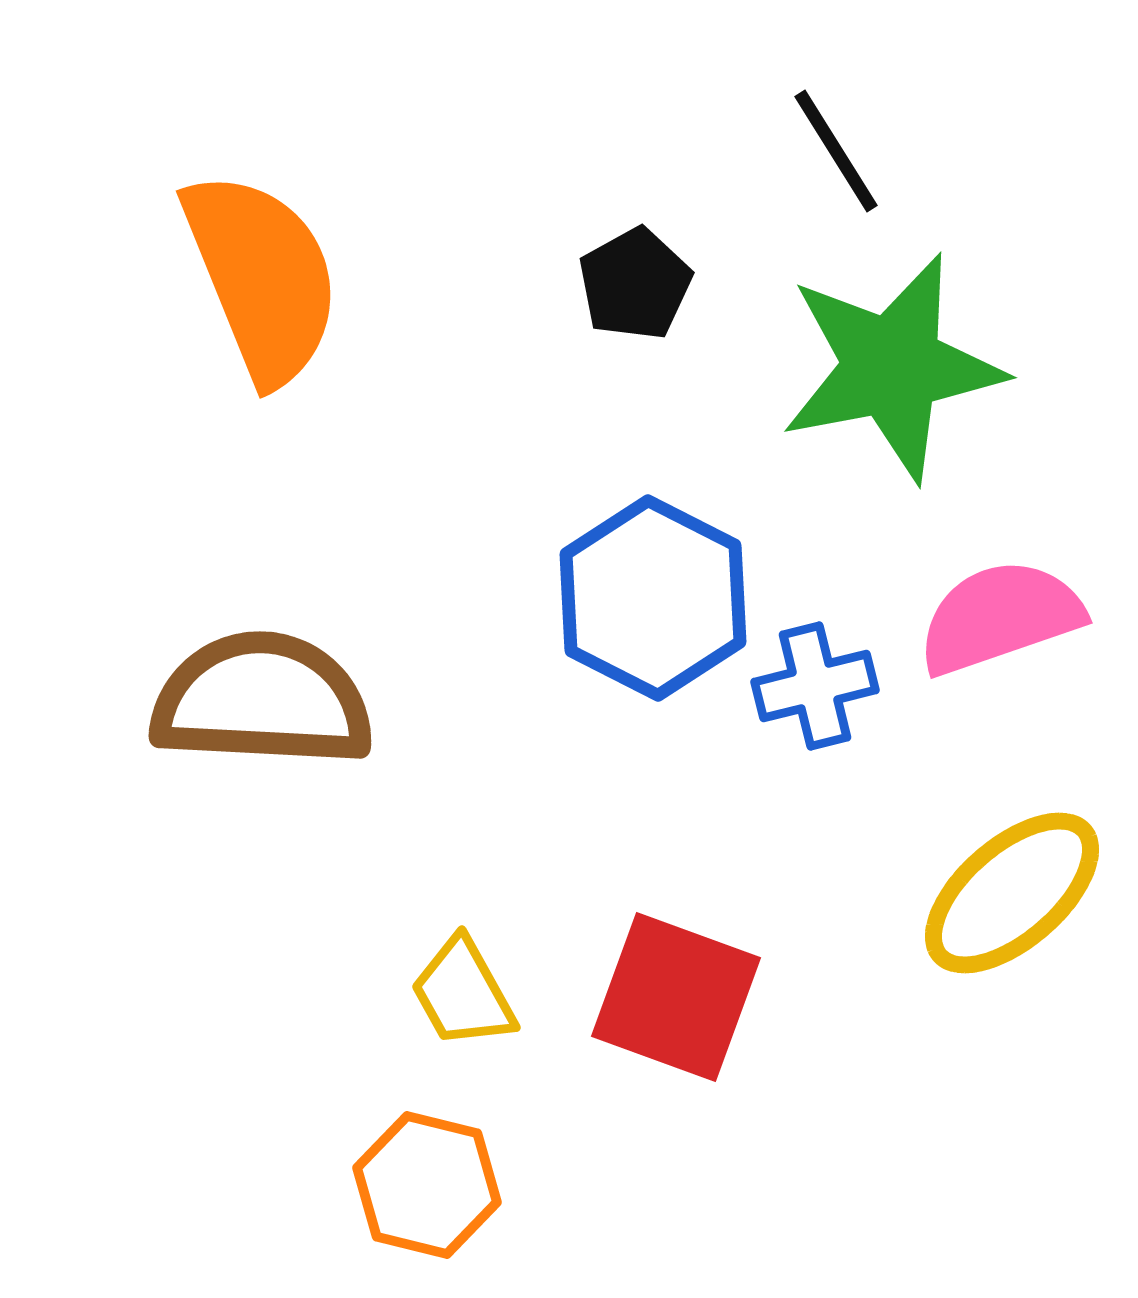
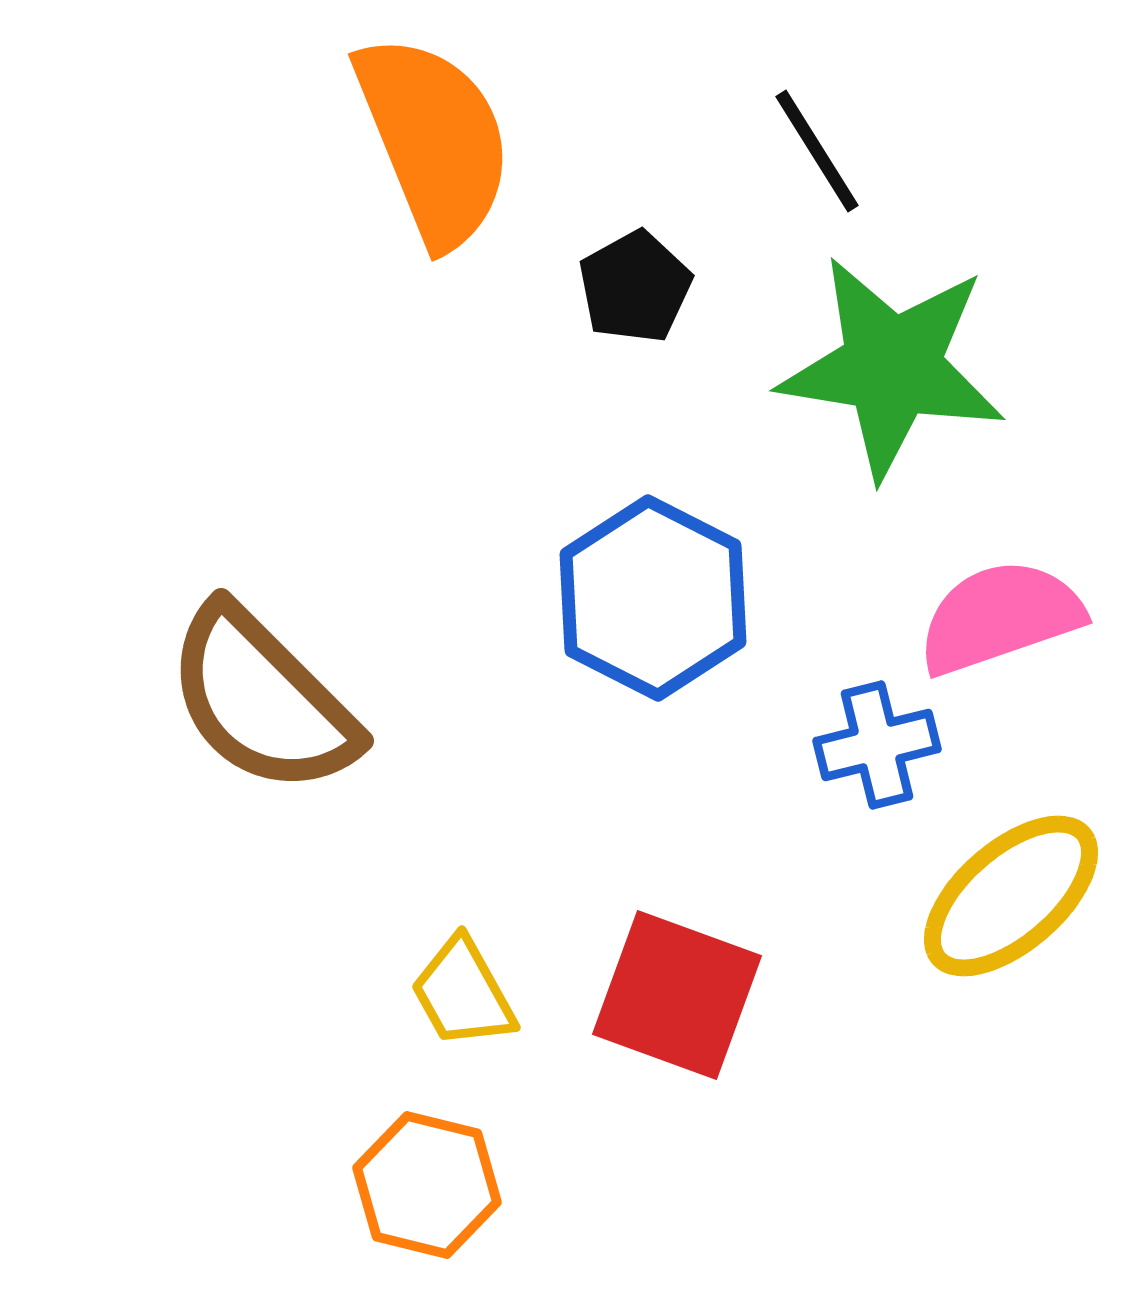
black line: moved 19 px left
orange semicircle: moved 172 px right, 137 px up
black pentagon: moved 3 px down
green star: rotated 20 degrees clockwise
blue cross: moved 62 px right, 59 px down
brown semicircle: rotated 138 degrees counterclockwise
yellow ellipse: moved 1 px left, 3 px down
red square: moved 1 px right, 2 px up
